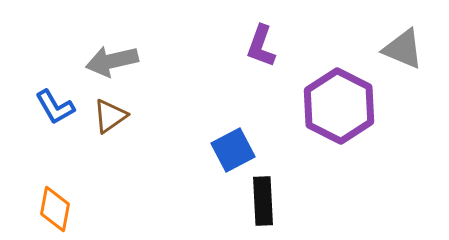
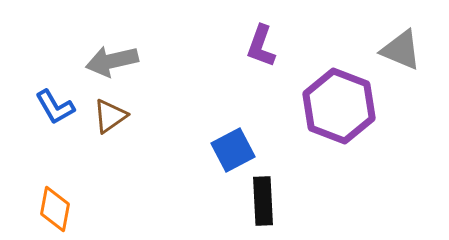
gray triangle: moved 2 px left, 1 px down
purple hexagon: rotated 6 degrees counterclockwise
